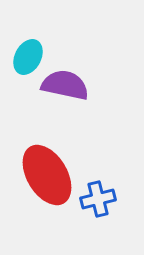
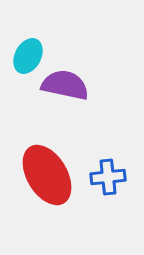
cyan ellipse: moved 1 px up
blue cross: moved 10 px right, 22 px up; rotated 8 degrees clockwise
